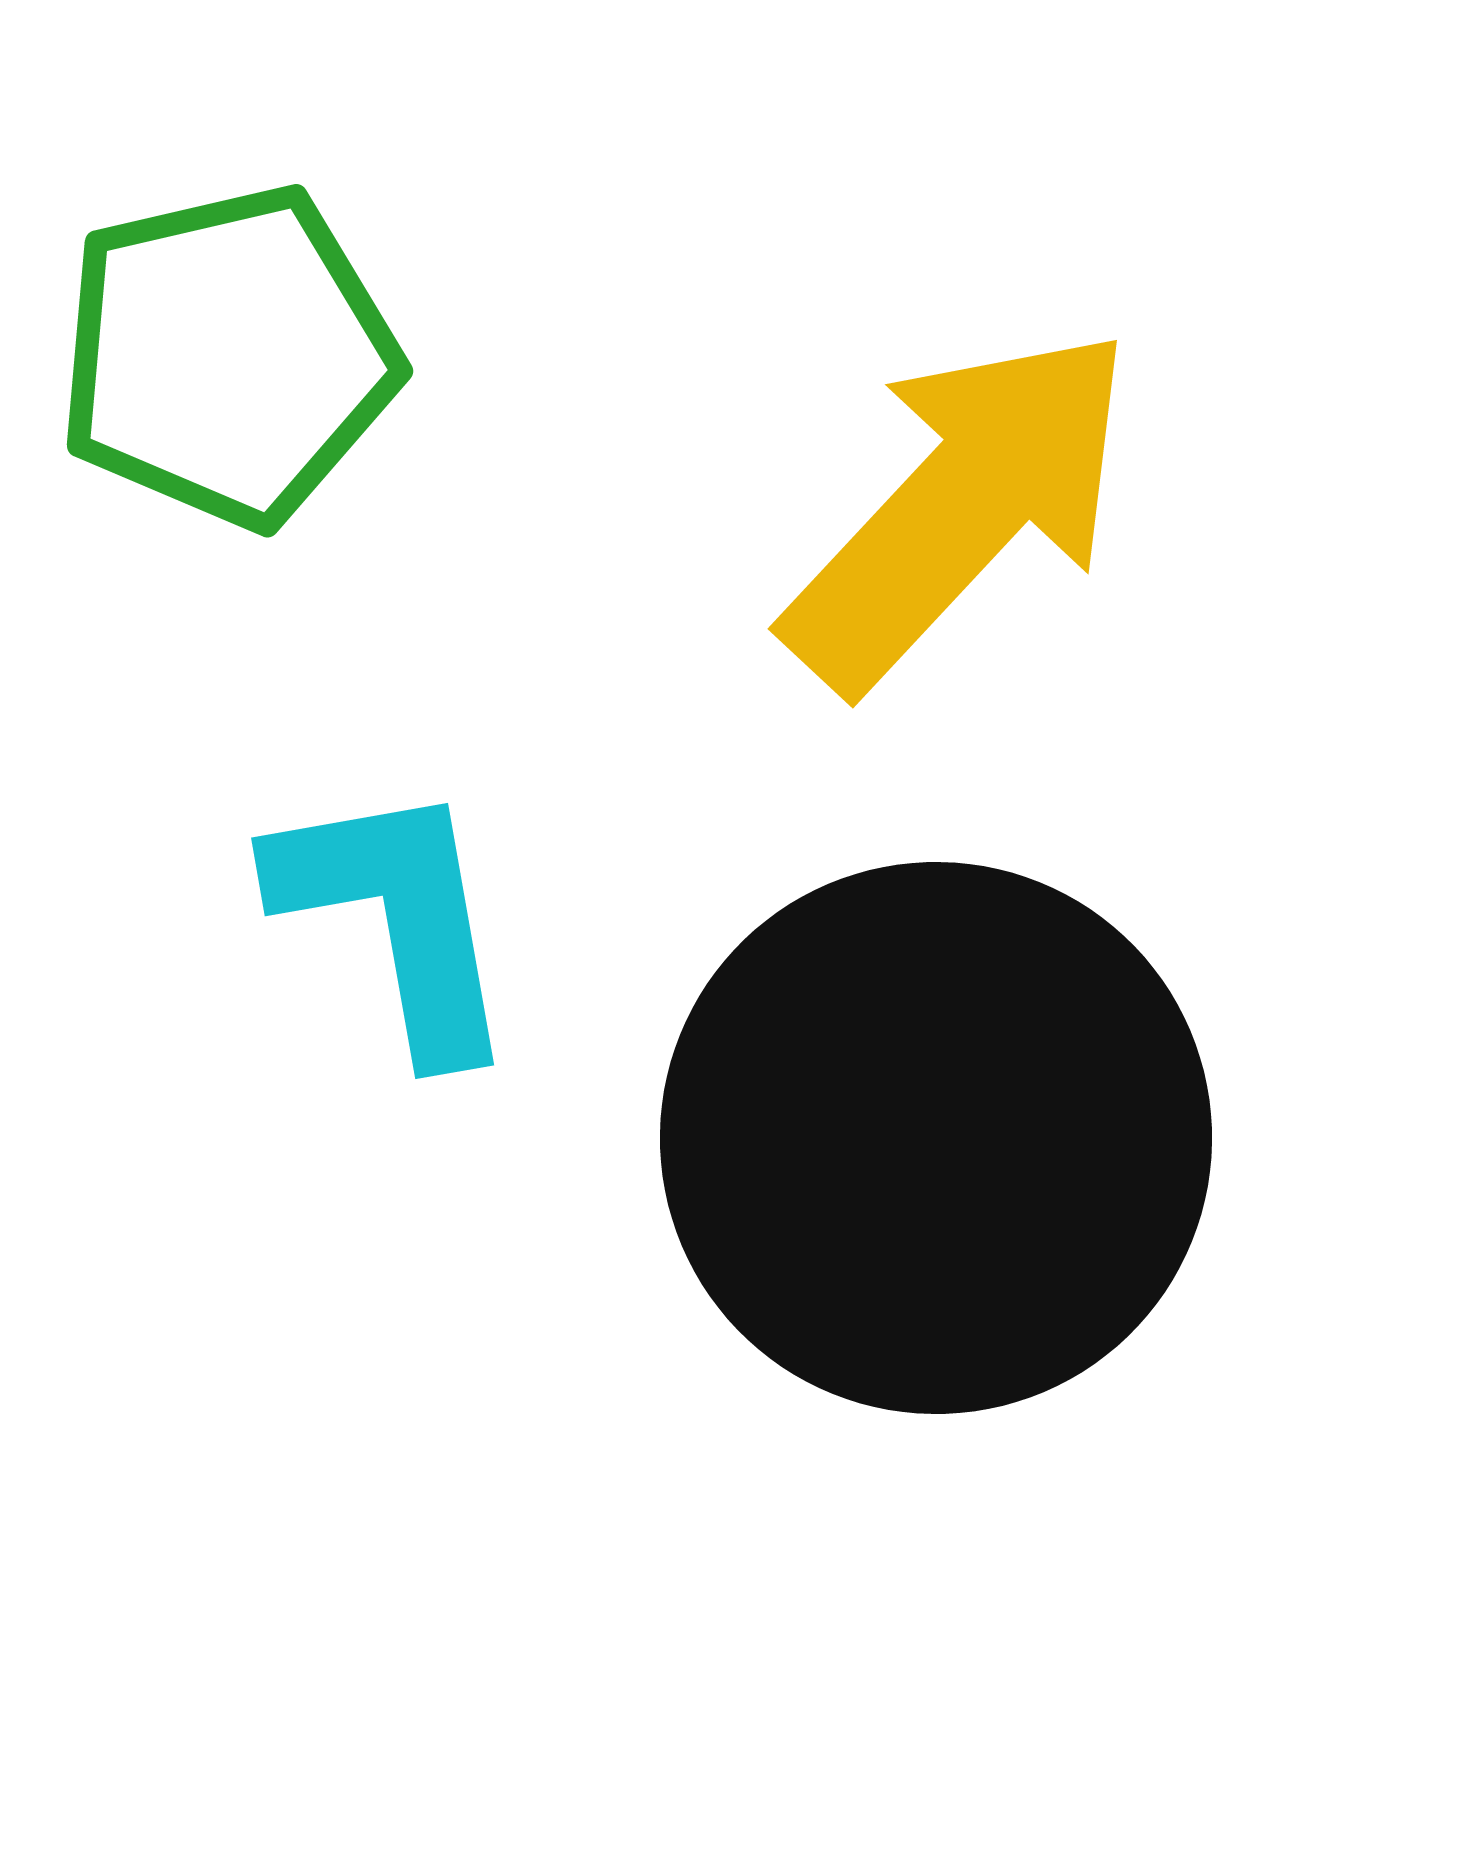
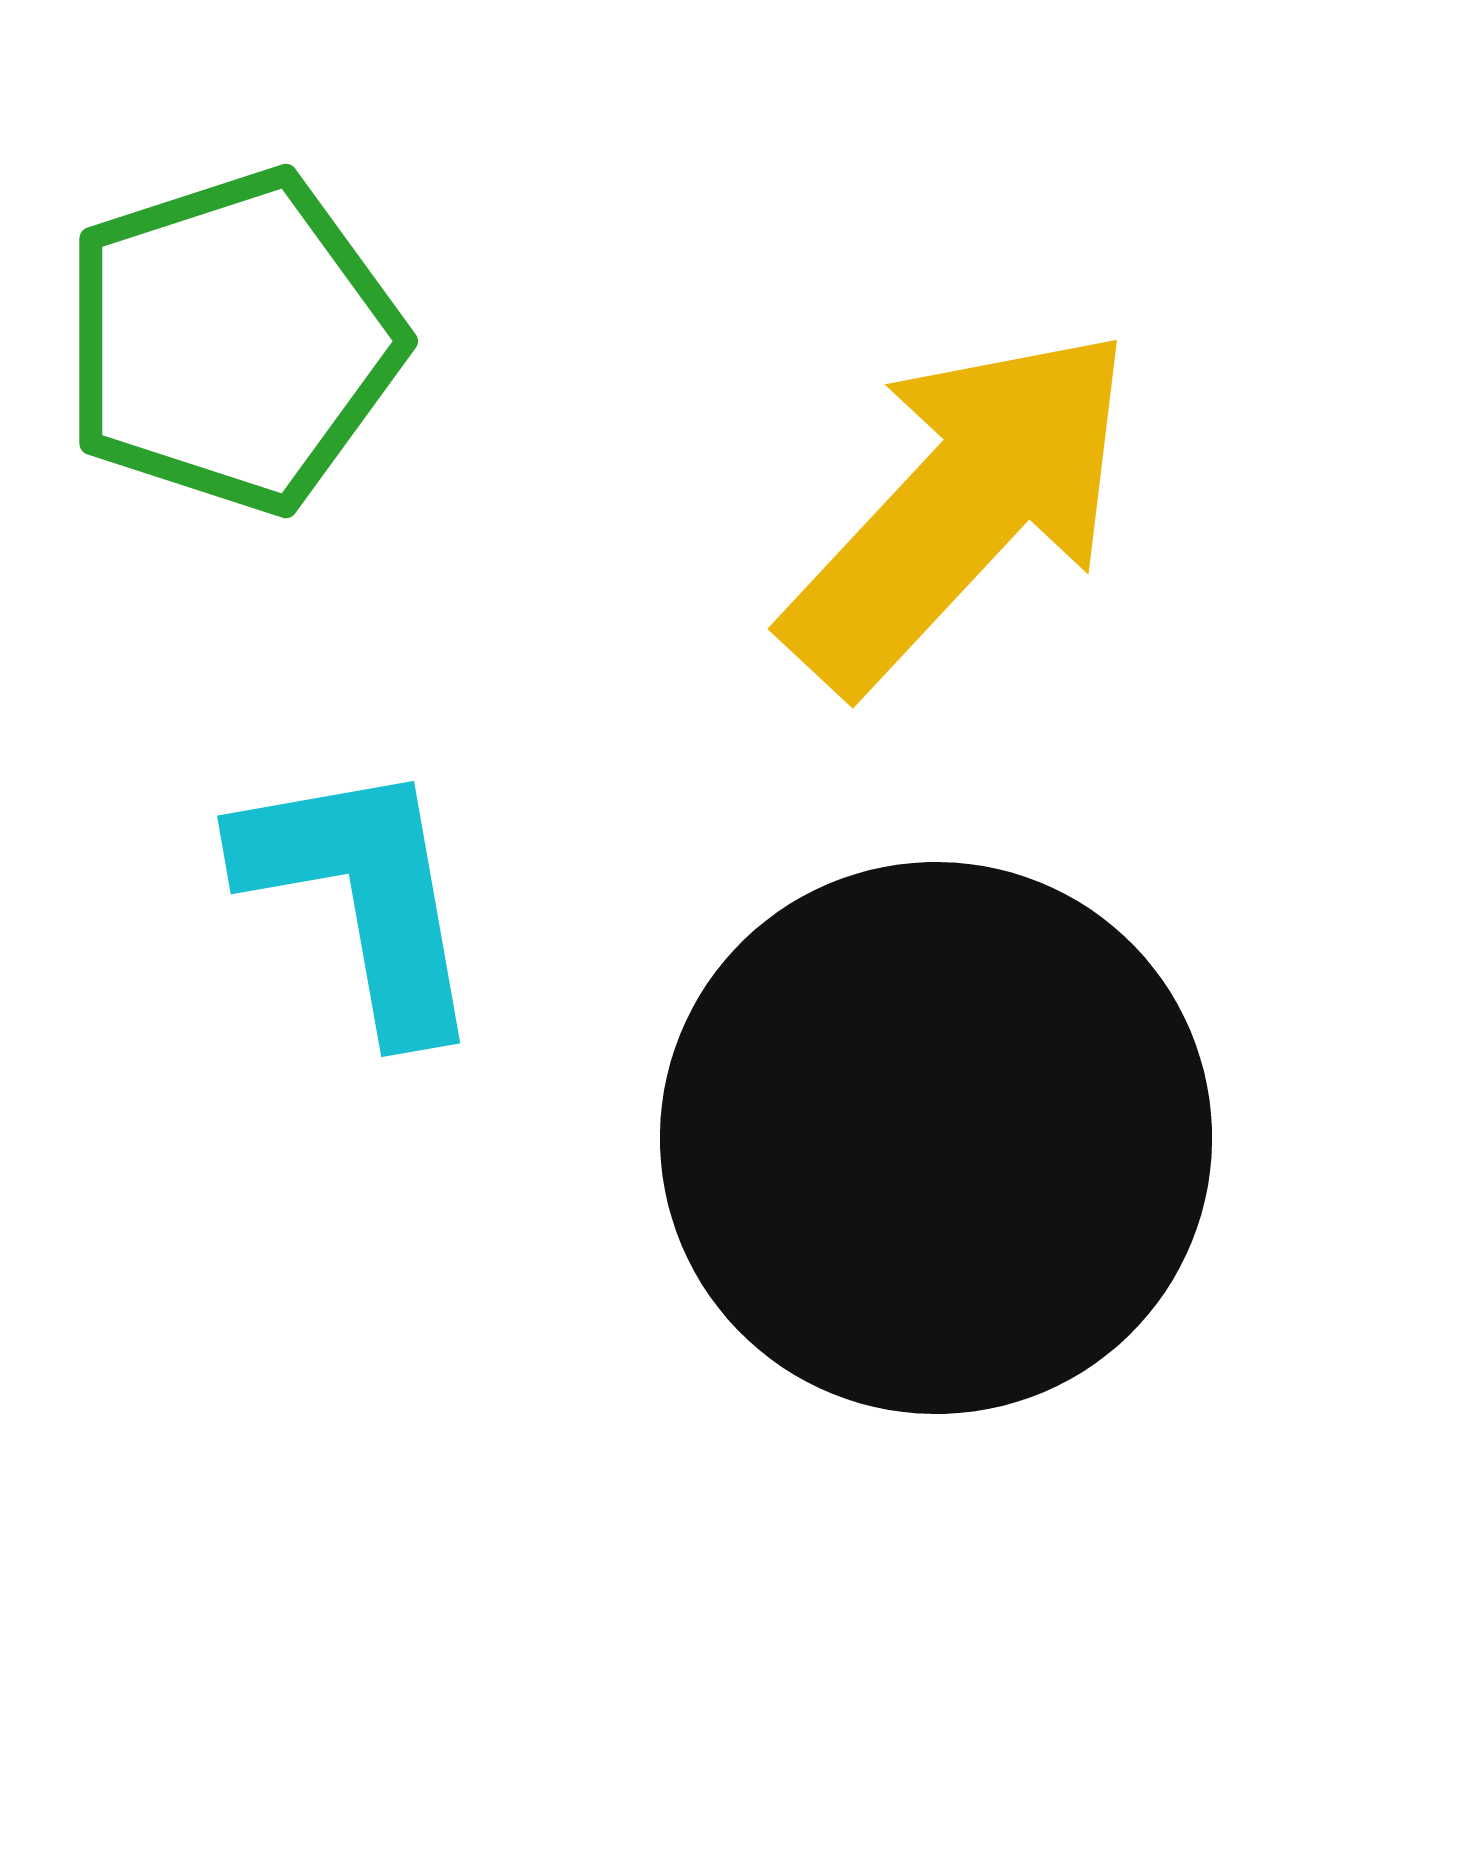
green pentagon: moved 4 px right, 15 px up; rotated 5 degrees counterclockwise
cyan L-shape: moved 34 px left, 22 px up
